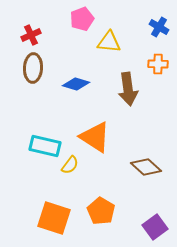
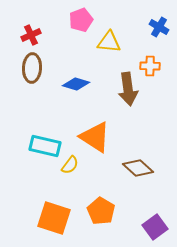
pink pentagon: moved 1 px left, 1 px down
orange cross: moved 8 px left, 2 px down
brown ellipse: moved 1 px left
brown diamond: moved 8 px left, 1 px down
